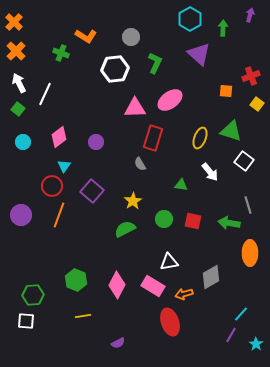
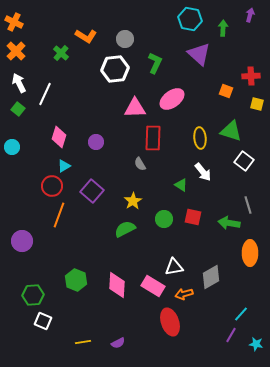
cyan hexagon at (190, 19): rotated 20 degrees counterclockwise
orange cross at (14, 22): rotated 18 degrees counterclockwise
gray circle at (131, 37): moved 6 px left, 2 px down
green cross at (61, 53): rotated 21 degrees clockwise
red cross at (251, 76): rotated 18 degrees clockwise
orange square at (226, 91): rotated 16 degrees clockwise
pink ellipse at (170, 100): moved 2 px right, 1 px up
yellow square at (257, 104): rotated 24 degrees counterclockwise
pink diamond at (59, 137): rotated 35 degrees counterclockwise
red rectangle at (153, 138): rotated 15 degrees counterclockwise
yellow ellipse at (200, 138): rotated 25 degrees counterclockwise
cyan circle at (23, 142): moved 11 px left, 5 px down
cyan triangle at (64, 166): rotated 24 degrees clockwise
white arrow at (210, 172): moved 7 px left
green triangle at (181, 185): rotated 24 degrees clockwise
purple circle at (21, 215): moved 1 px right, 26 px down
red square at (193, 221): moved 4 px up
white triangle at (169, 262): moved 5 px right, 5 px down
pink diamond at (117, 285): rotated 24 degrees counterclockwise
yellow line at (83, 316): moved 26 px down
white square at (26, 321): moved 17 px right; rotated 18 degrees clockwise
cyan star at (256, 344): rotated 24 degrees counterclockwise
